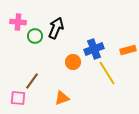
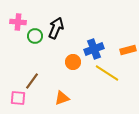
yellow line: rotated 25 degrees counterclockwise
